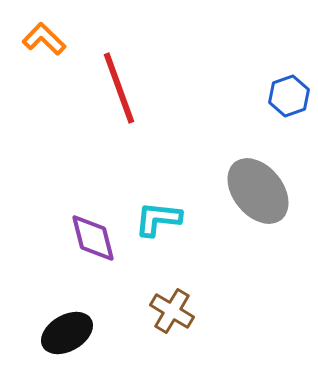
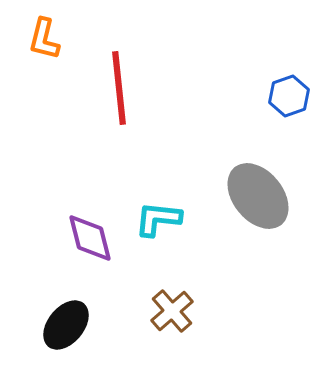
orange L-shape: rotated 120 degrees counterclockwise
red line: rotated 14 degrees clockwise
gray ellipse: moved 5 px down
purple diamond: moved 3 px left
brown cross: rotated 18 degrees clockwise
black ellipse: moved 1 px left, 8 px up; rotated 21 degrees counterclockwise
